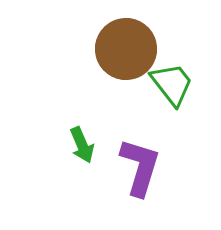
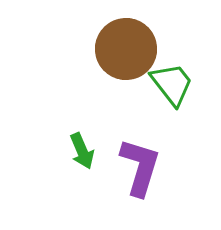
green arrow: moved 6 px down
